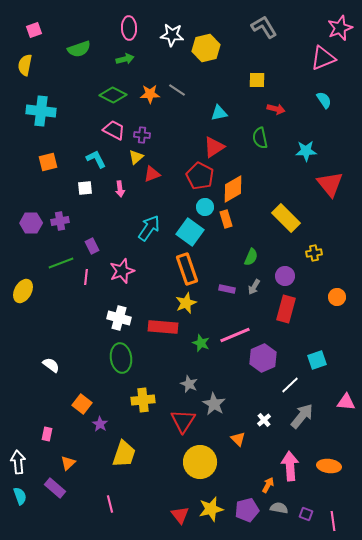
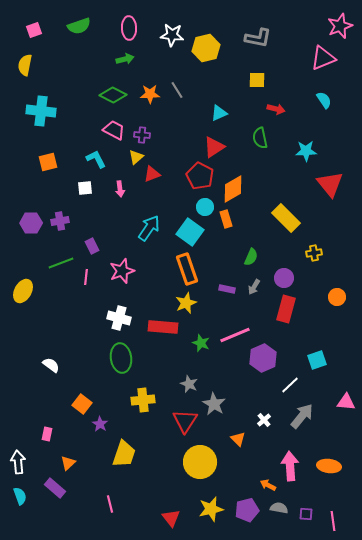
gray L-shape at (264, 27): moved 6 px left, 11 px down; rotated 132 degrees clockwise
pink star at (340, 28): moved 2 px up
green semicircle at (79, 49): moved 23 px up
gray line at (177, 90): rotated 24 degrees clockwise
cyan triangle at (219, 113): rotated 12 degrees counterclockwise
purple circle at (285, 276): moved 1 px left, 2 px down
red triangle at (183, 421): moved 2 px right
orange arrow at (268, 485): rotated 91 degrees counterclockwise
purple square at (306, 514): rotated 16 degrees counterclockwise
red triangle at (180, 515): moved 9 px left, 3 px down
